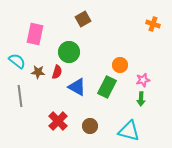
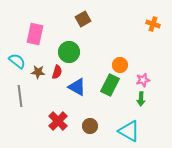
green rectangle: moved 3 px right, 2 px up
cyan triangle: rotated 15 degrees clockwise
